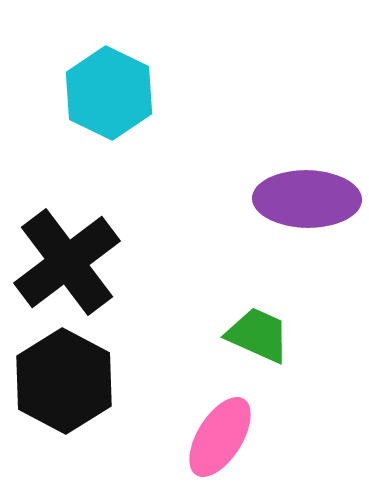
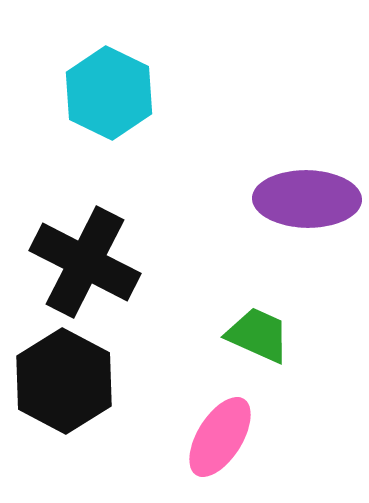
black cross: moved 18 px right; rotated 26 degrees counterclockwise
